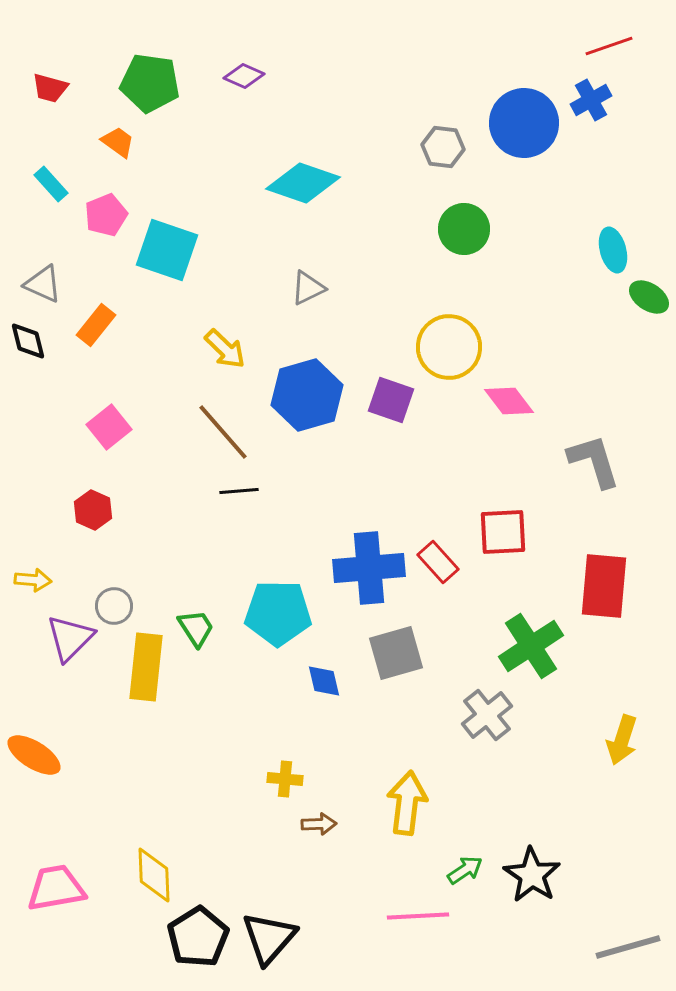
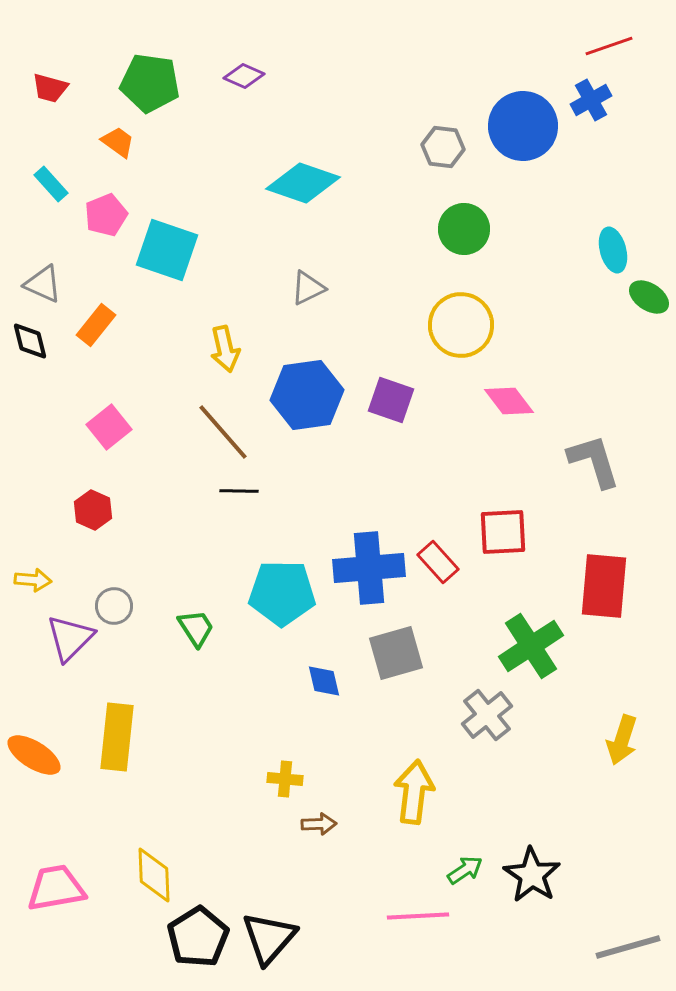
blue circle at (524, 123): moved 1 px left, 3 px down
black diamond at (28, 341): moved 2 px right
yellow circle at (449, 347): moved 12 px right, 22 px up
yellow arrow at (225, 349): rotated 33 degrees clockwise
blue hexagon at (307, 395): rotated 8 degrees clockwise
black line at (239, 491): rotated 6 degrees clockwise
cyan pentagon at (278, 613): moved 4 px right, 20 px up
yellow rectangle at (146, 667): moved 29 px left, 70 px down
yellow arrow at (407, 803): moved 7 px right, 11 px up
